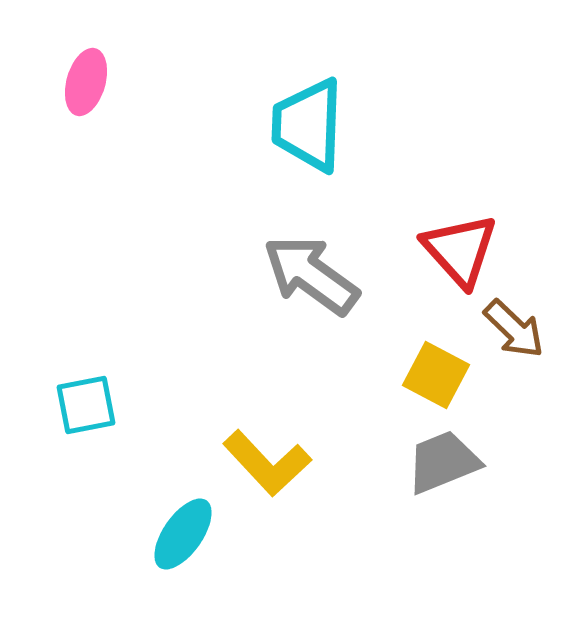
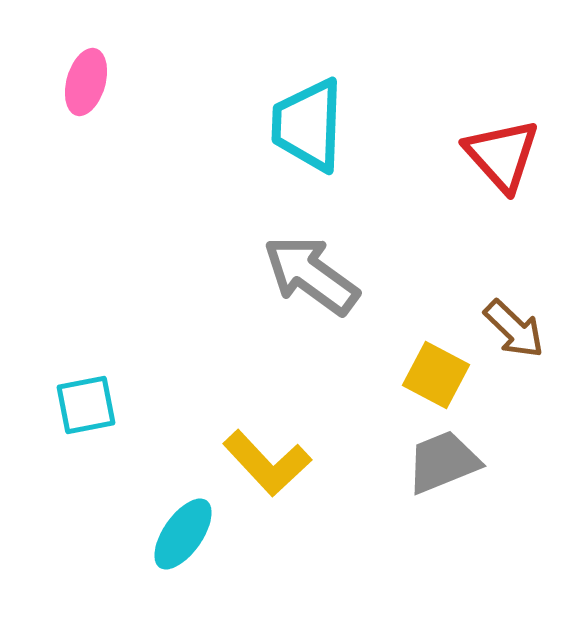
red triangle: moved 42 px right, 95 px up
